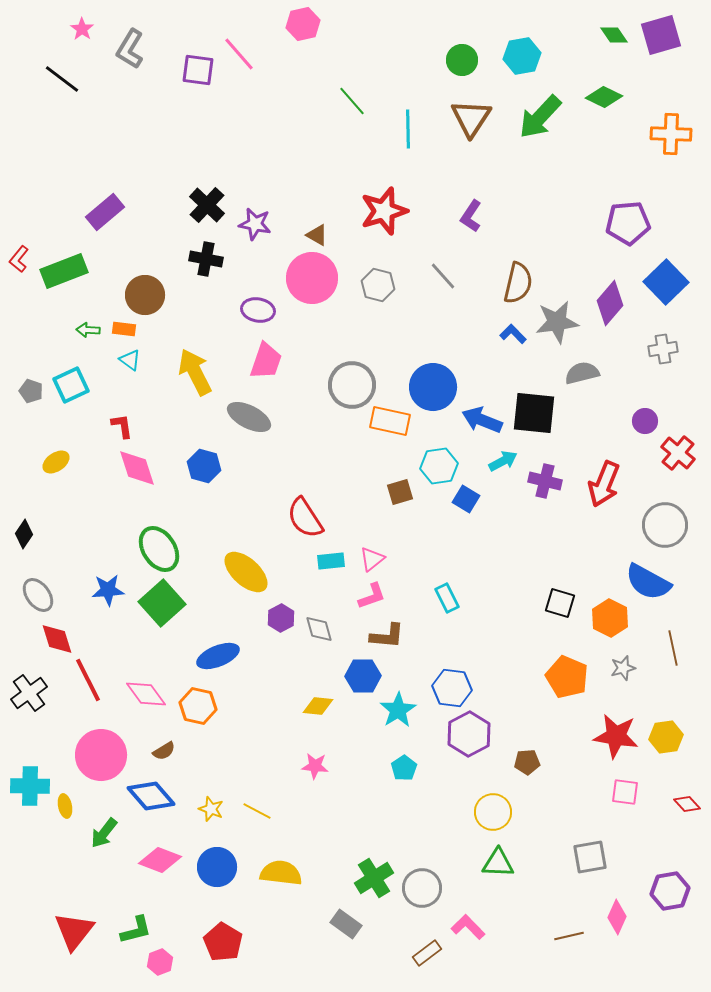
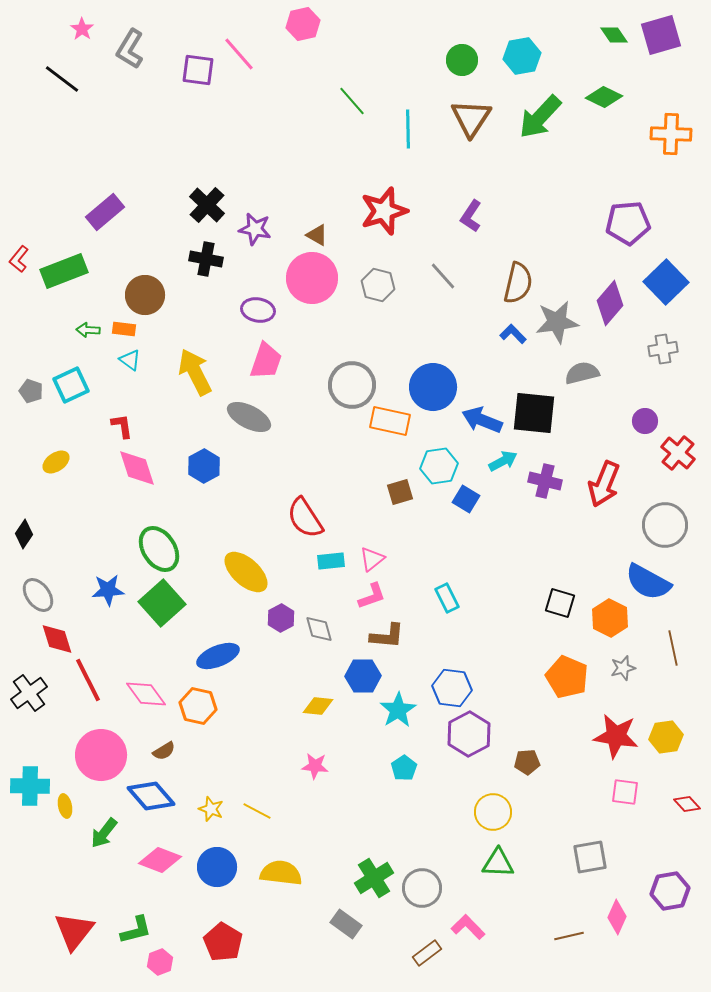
purple star at (255, 224): moved 5 px down
blue hexagon at (204, 466): rotated 16 degrees clockwise
